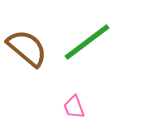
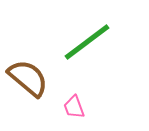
brown semicircle: moved 1 px right, 30 px down
